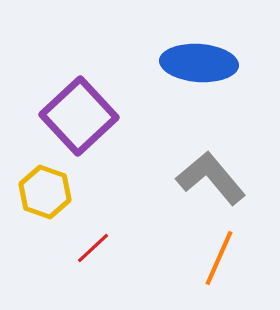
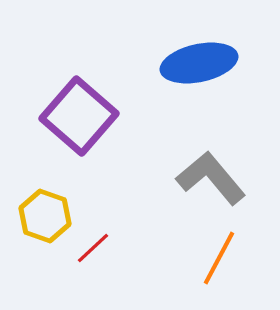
blue ellipse: rotated 16 degrees counterclockwise
purple square: rotated 6 degrees counterclockwise
yellow hexagon: moved 24 px down
orange line: rotated 4 degrees clockwise
